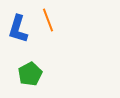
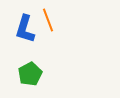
blue L-shape: moved 7 px right
